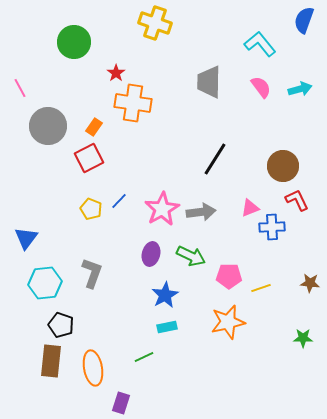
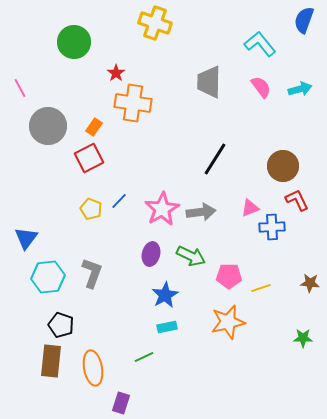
cyan hexagon: moved 3 px right, 6 px up
